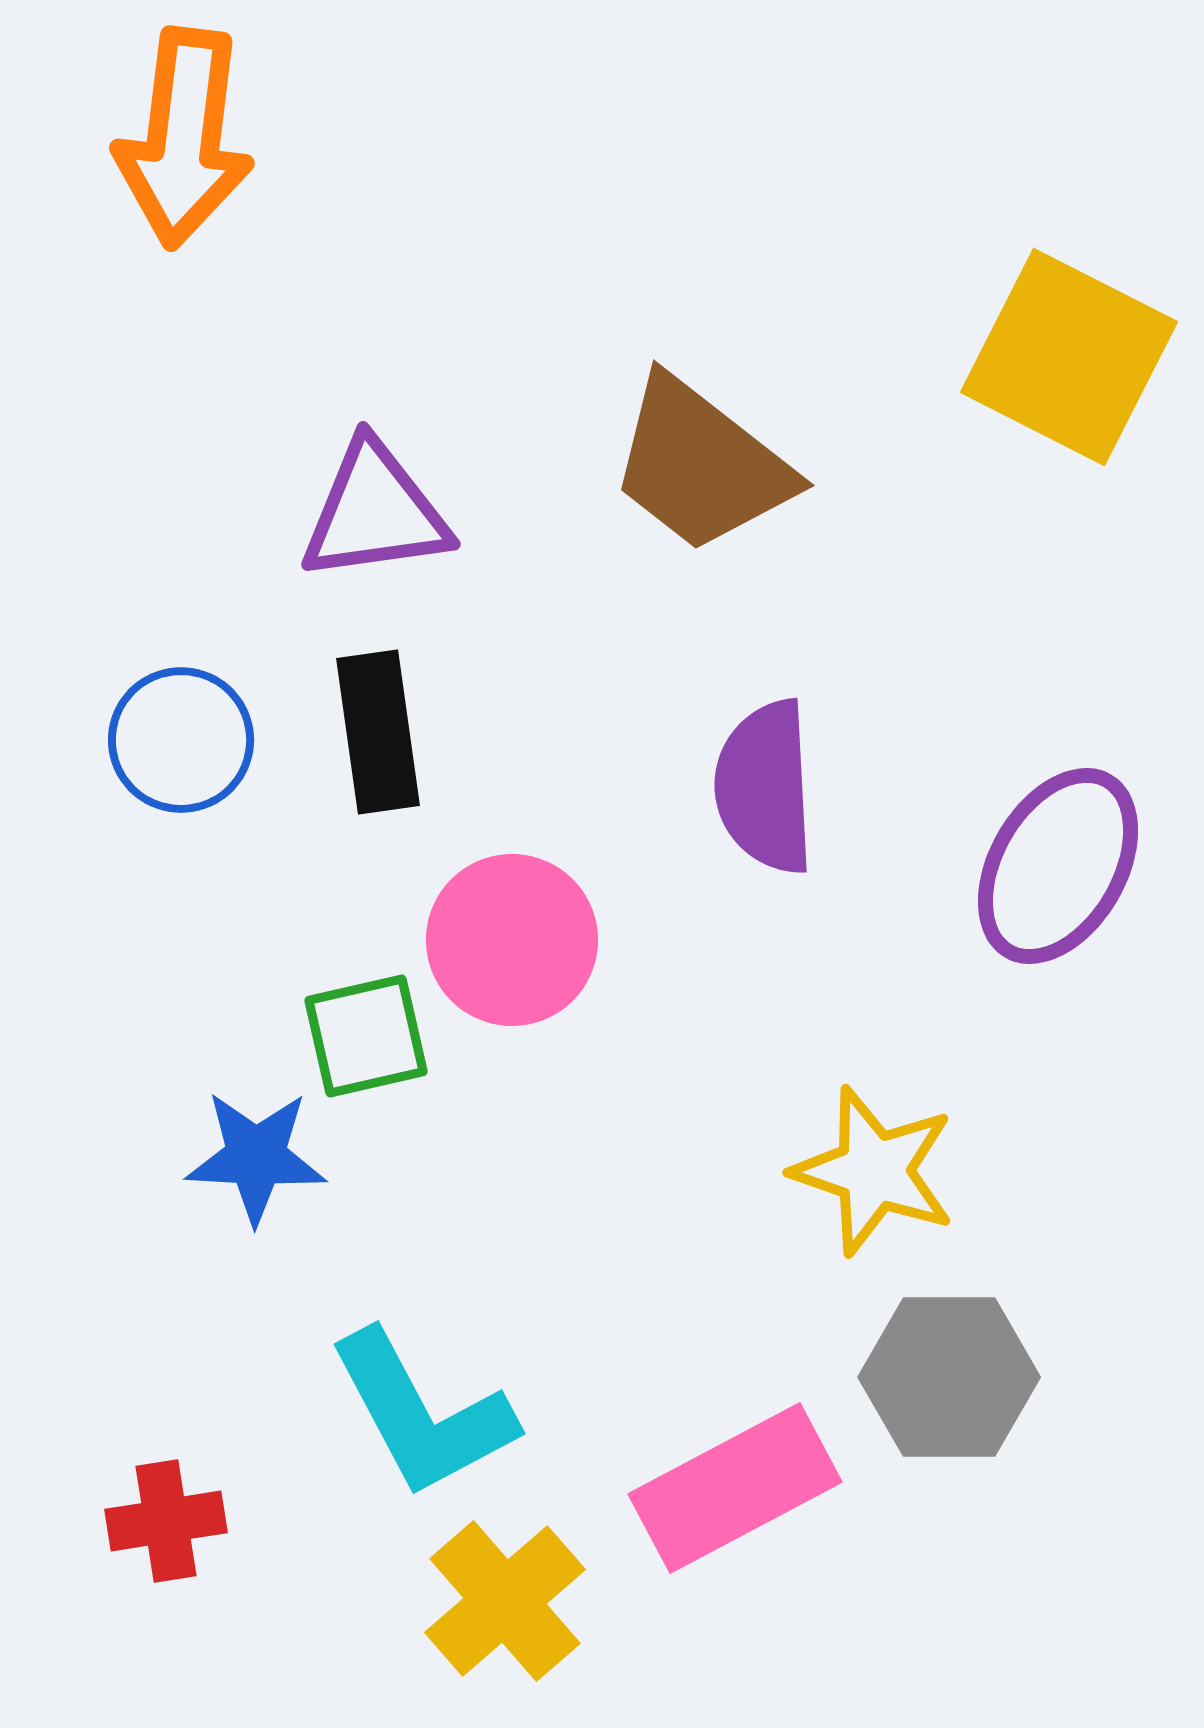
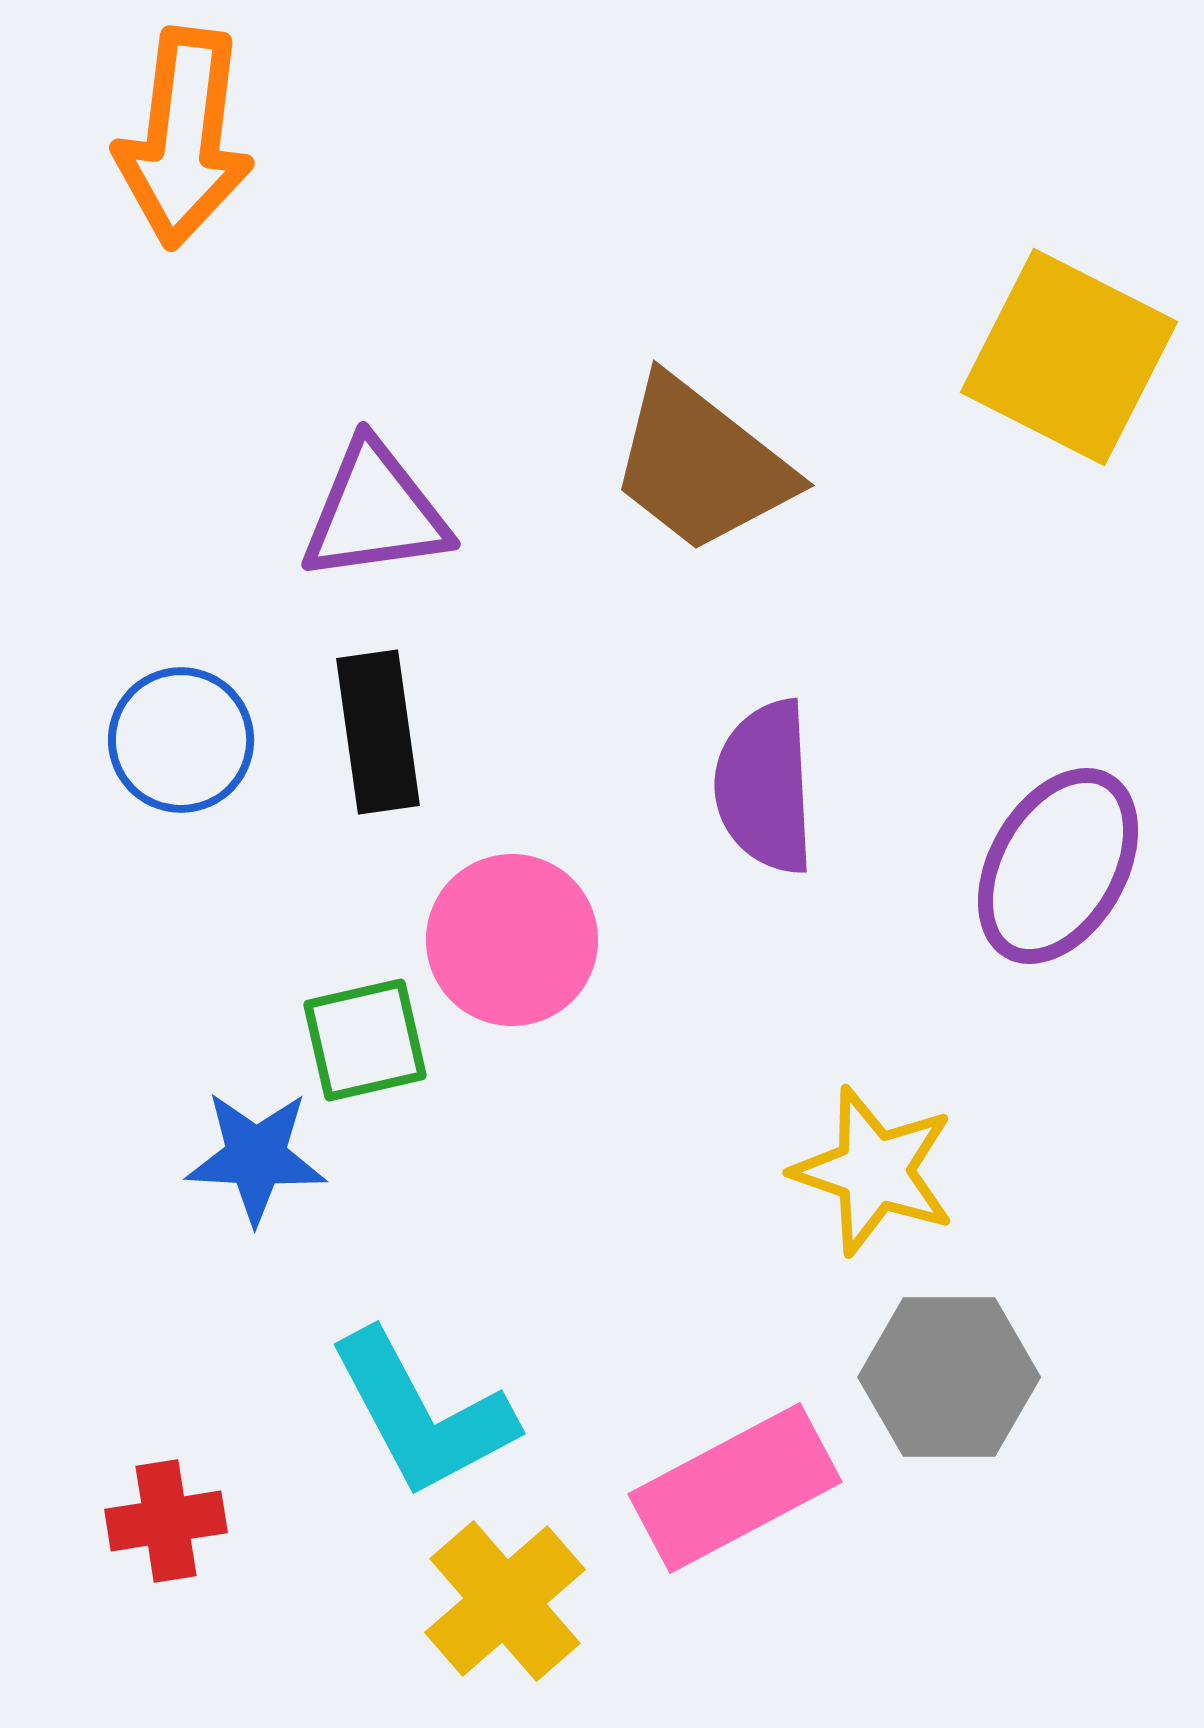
green square: moved 1 px left, 4 px down
